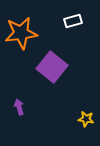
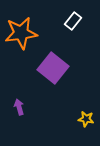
white rectangle: rotated 36 degrees counterclockwise
purple square: moved 1 px right, 1 px down
